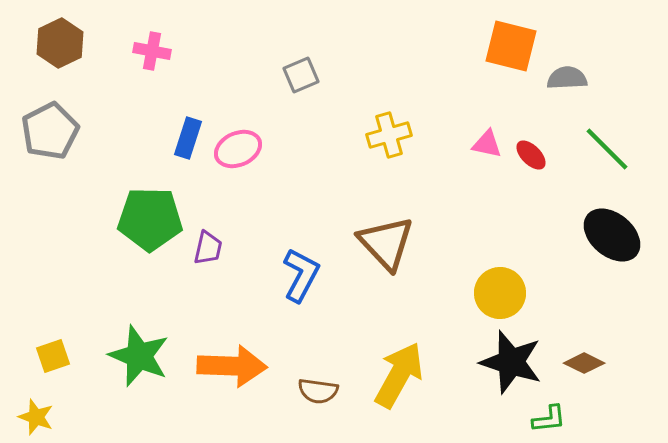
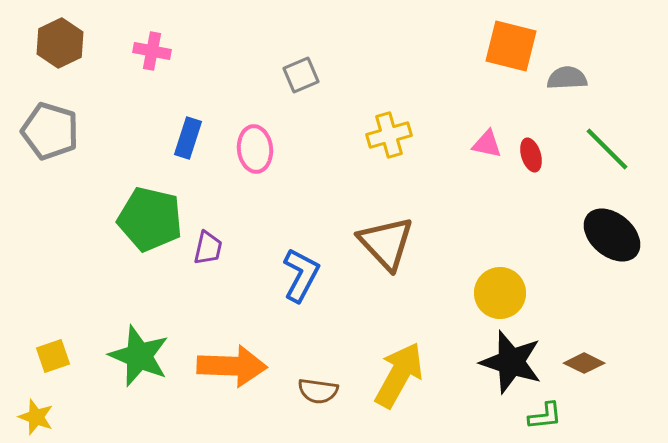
gray pentagon: rotated 28 degrees counterclockwise
pink ellipse: moved 17 px right; rotated 72 degrees counterclockwise
red ellipse: rotated 28 degrees clockwise
green pentagon: rotated 12 degrees clockwise
green L-shape: moved 4 px left, 3 px up
